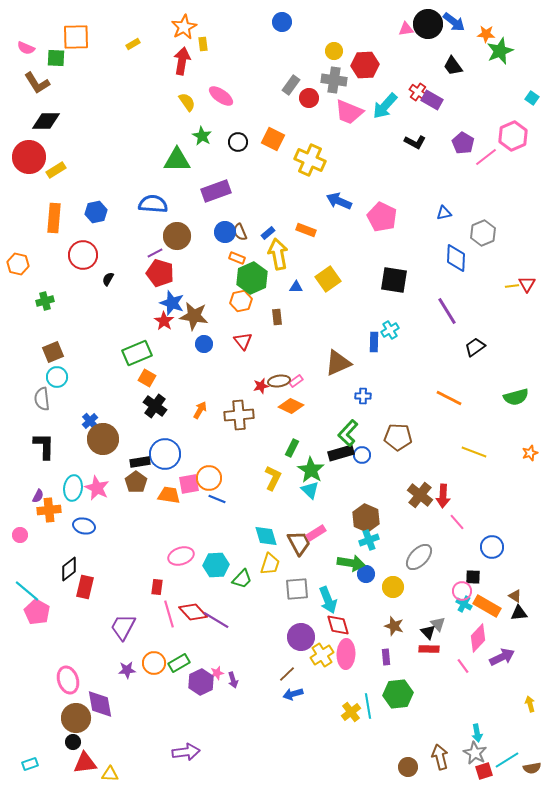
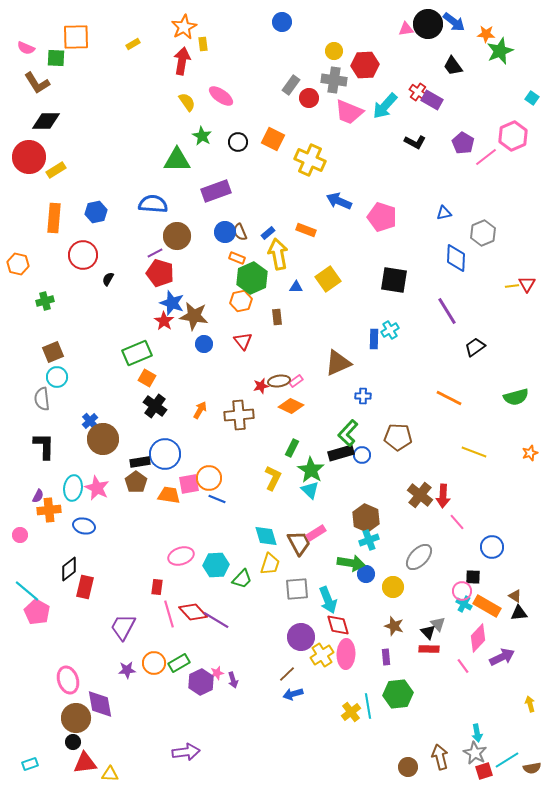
pink pentagon at (382, 217): rotated 8 degrees counterclockwise
blue rectangle at (374, 342): moved 3 px up
